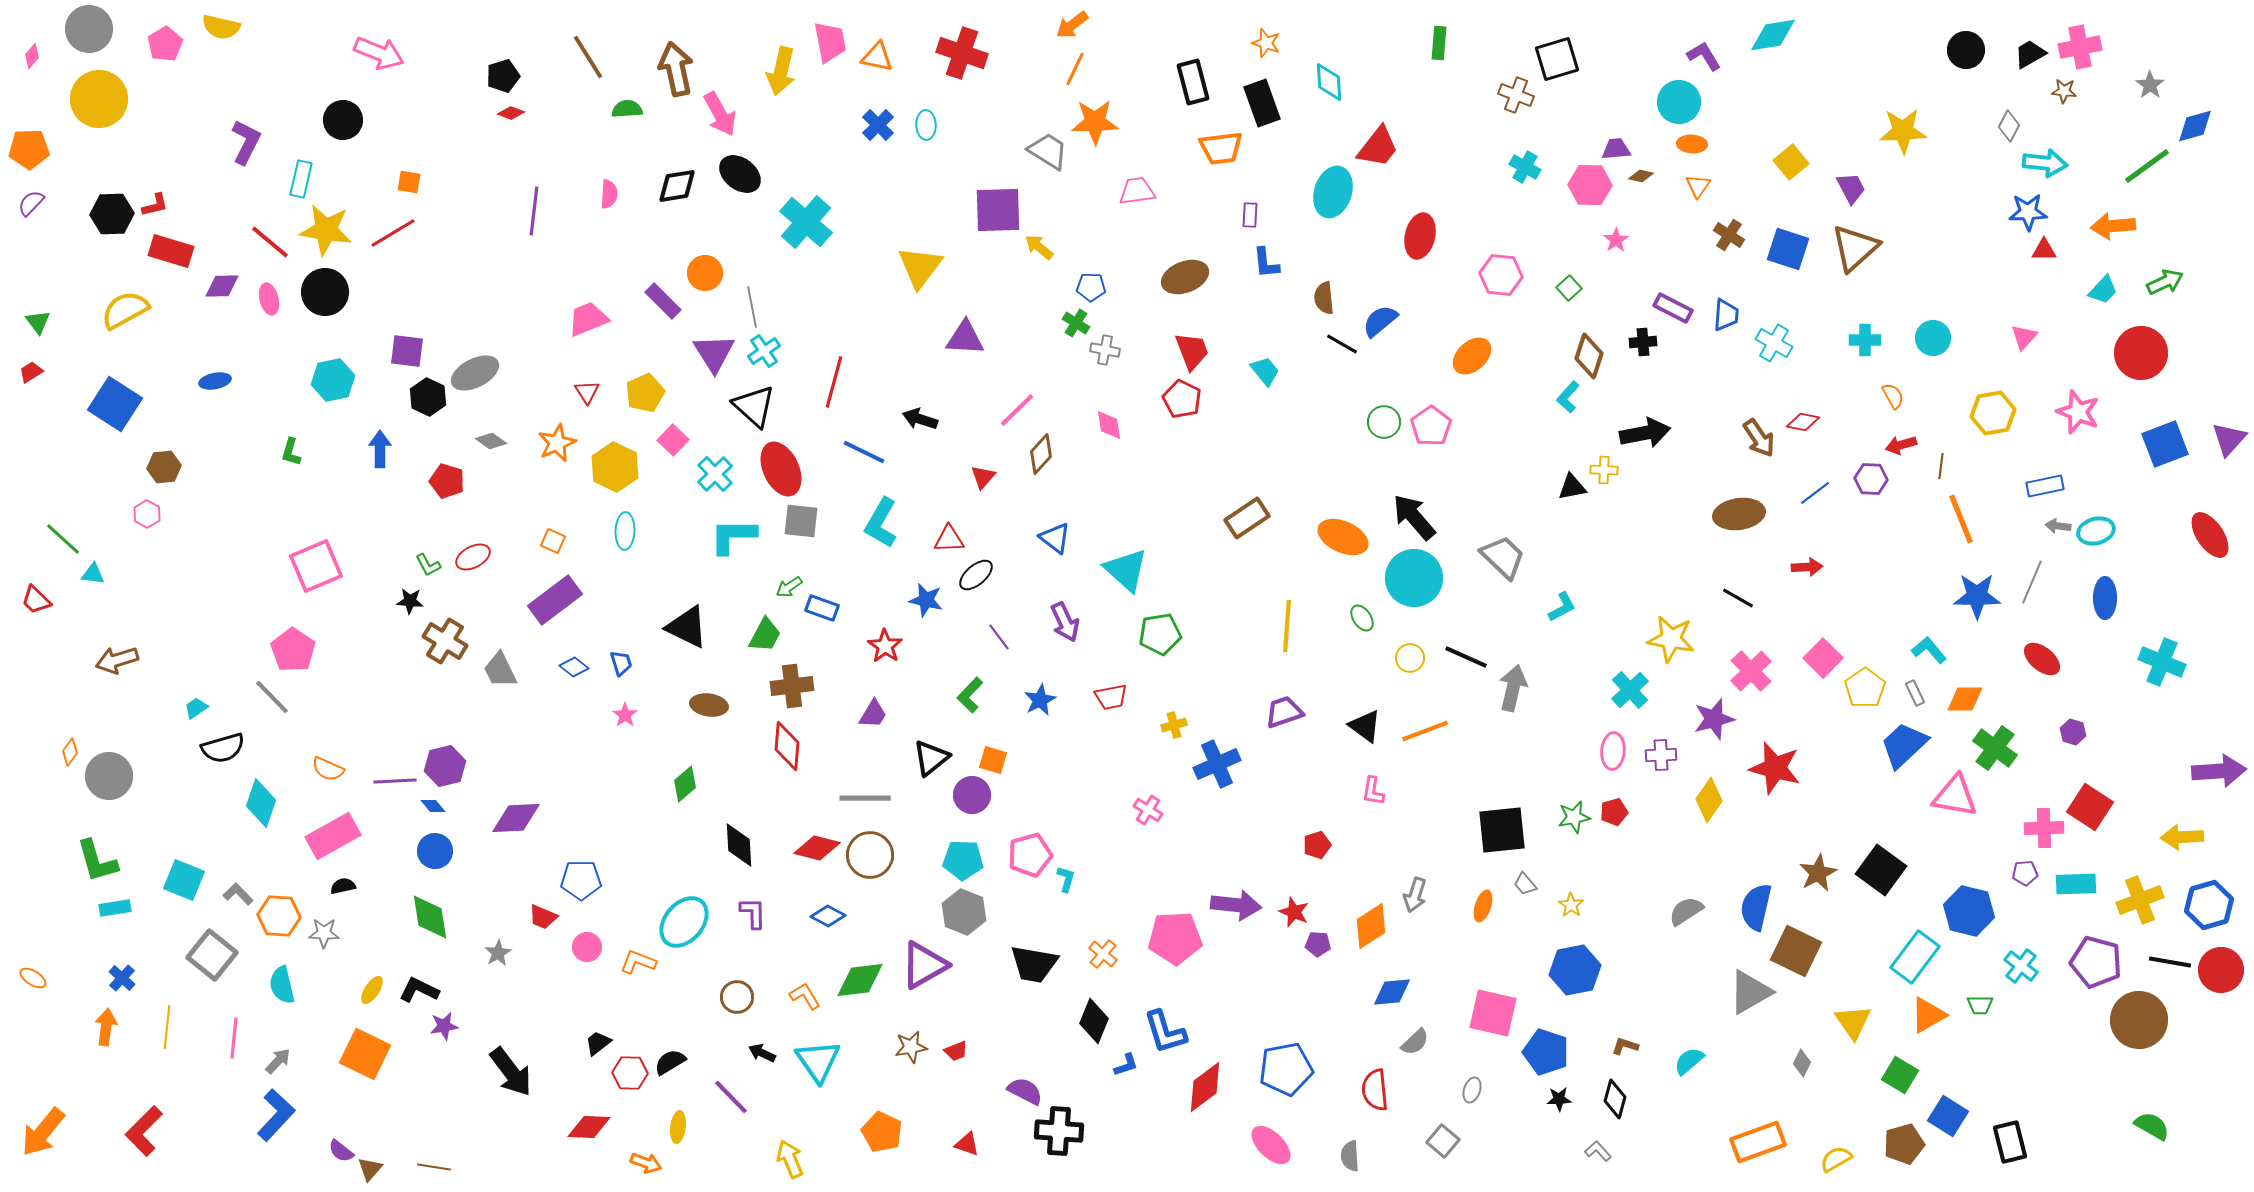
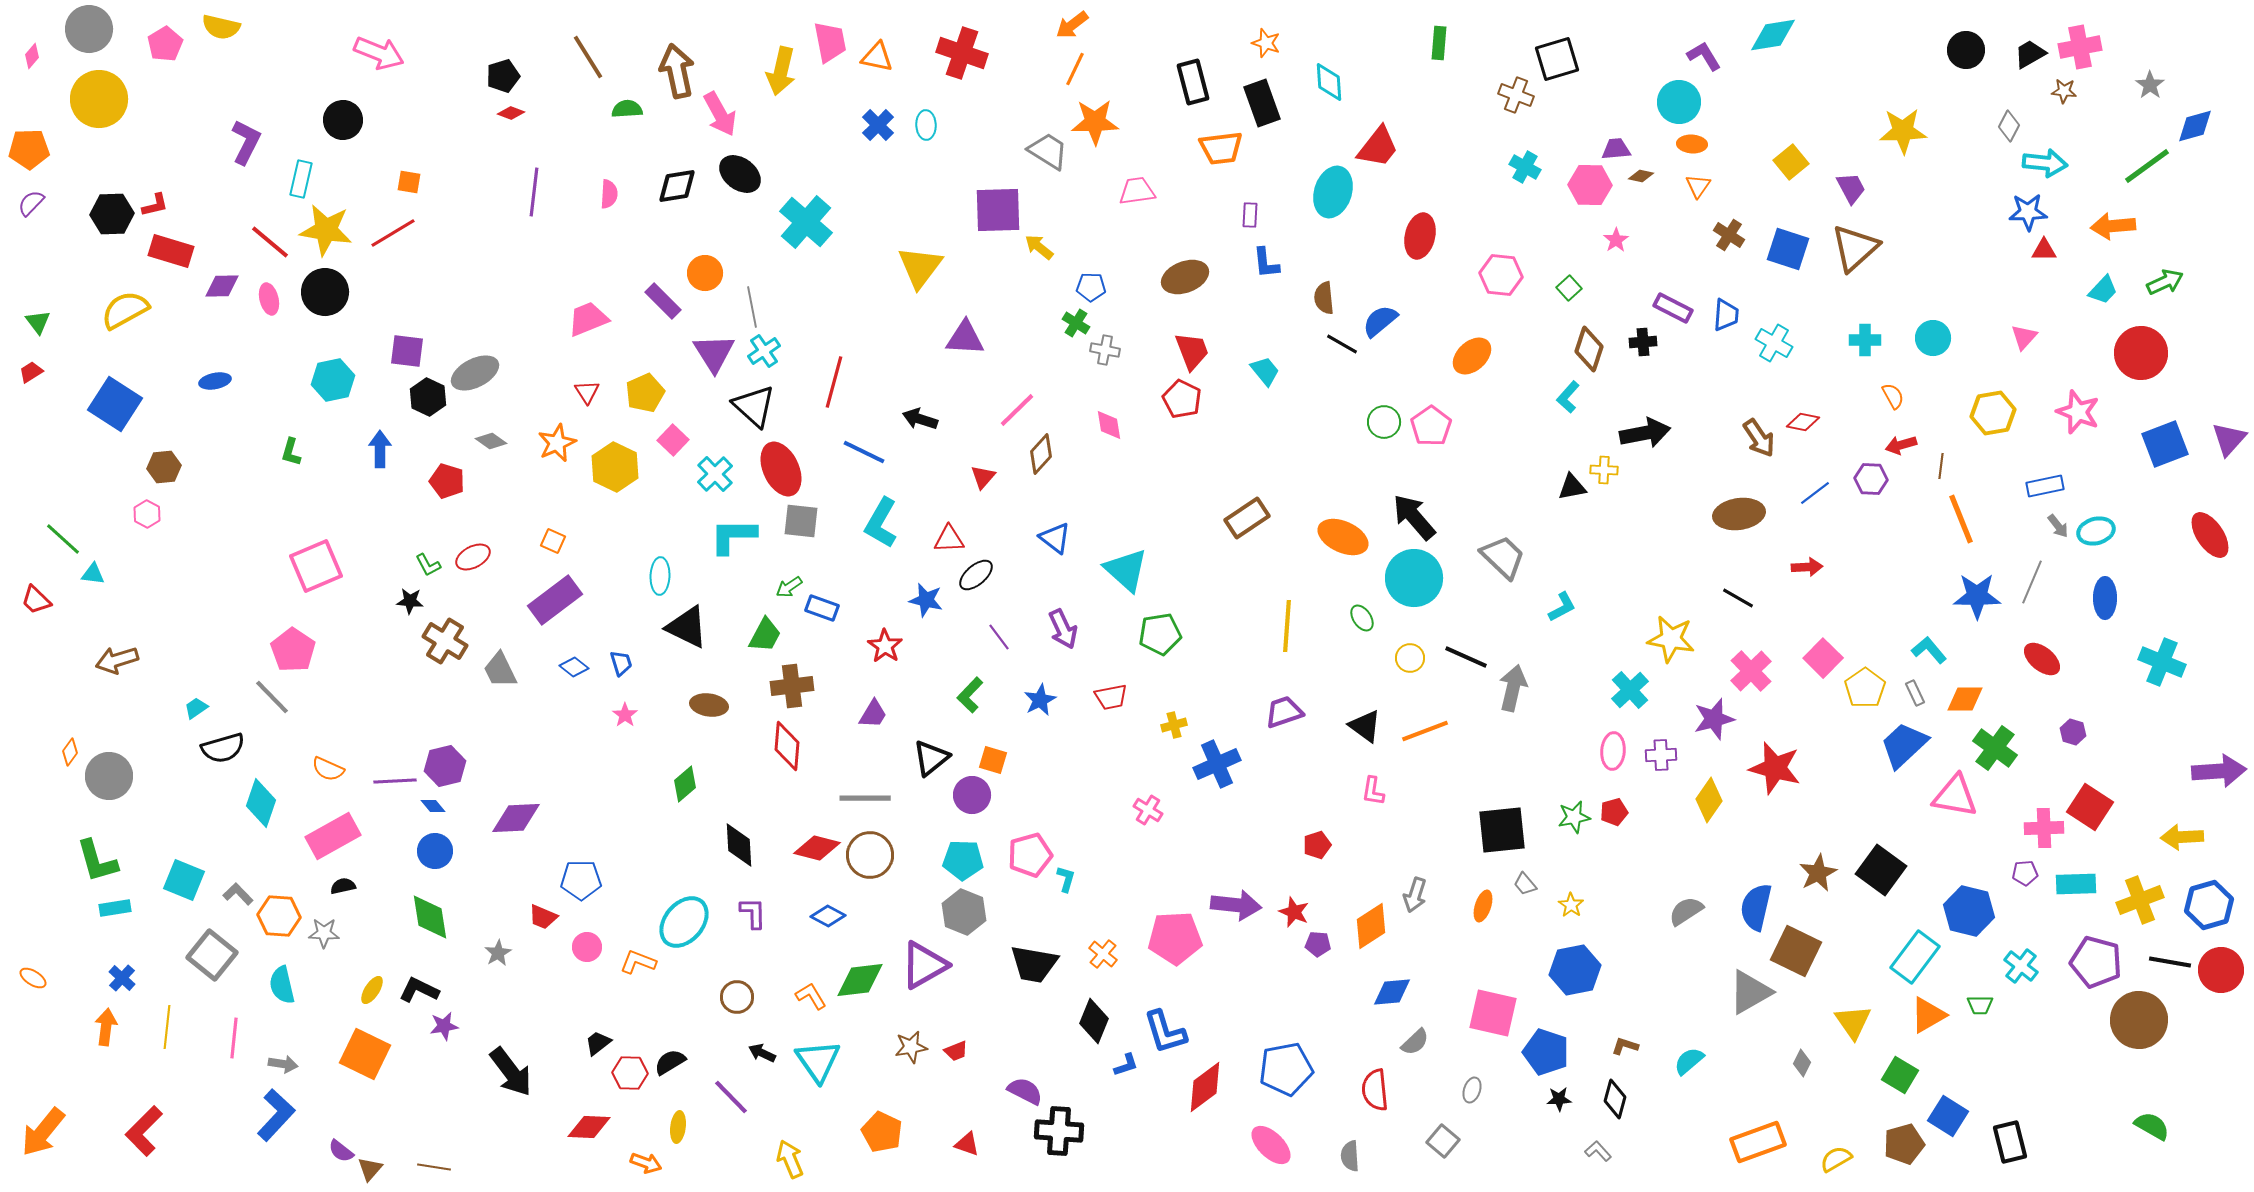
brown arrow at (676, 69): moved 1 px right, 2 px down
purple line at (534, 211): moved 19 px up
brown diamond at (1589, 356): moved 7 px up
gray arrow at (2058, 526): rotated 135 degrees counterclockwise
cyan ellipse at (625, 531): moved 35 px right, 45 px down
purple arrow at (1065, 622): moved 2 px left, 7 px down
orange L-shape at (805, 996): moved 6 px right
gray arrow at (278, 1061): moved 5 px right, 3 px down; rotated 56 degrees clockwise
